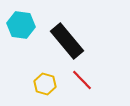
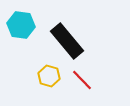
yellow hexagon: moved 4 px right, 8 px up
